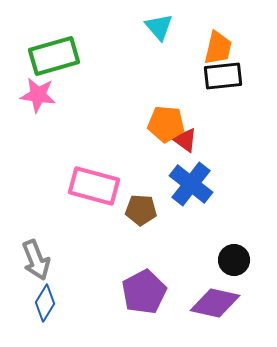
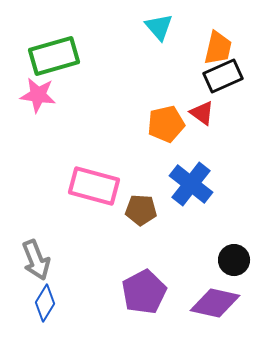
black rectangle: rotated 18 degrees counterclockwise
orange pentagon: rotated 18 degrees counterclockwise
red triangle: moved 17 px right, 27 px up
